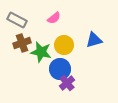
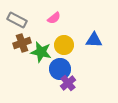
blue triangle: rotated 18 degrees clockwise
purple cross: moved 1 px right
